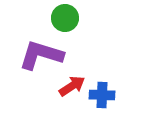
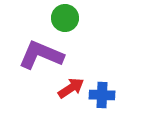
purple L-shape: rotated 6 degrees clockwise
red arrow: moved 1 px left, 2 px down
